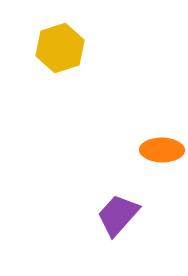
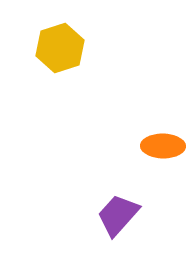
orange ellipse: moved 1 px right, 4 px up
